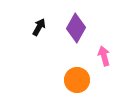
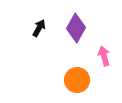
black arrow: moved 1 px down
